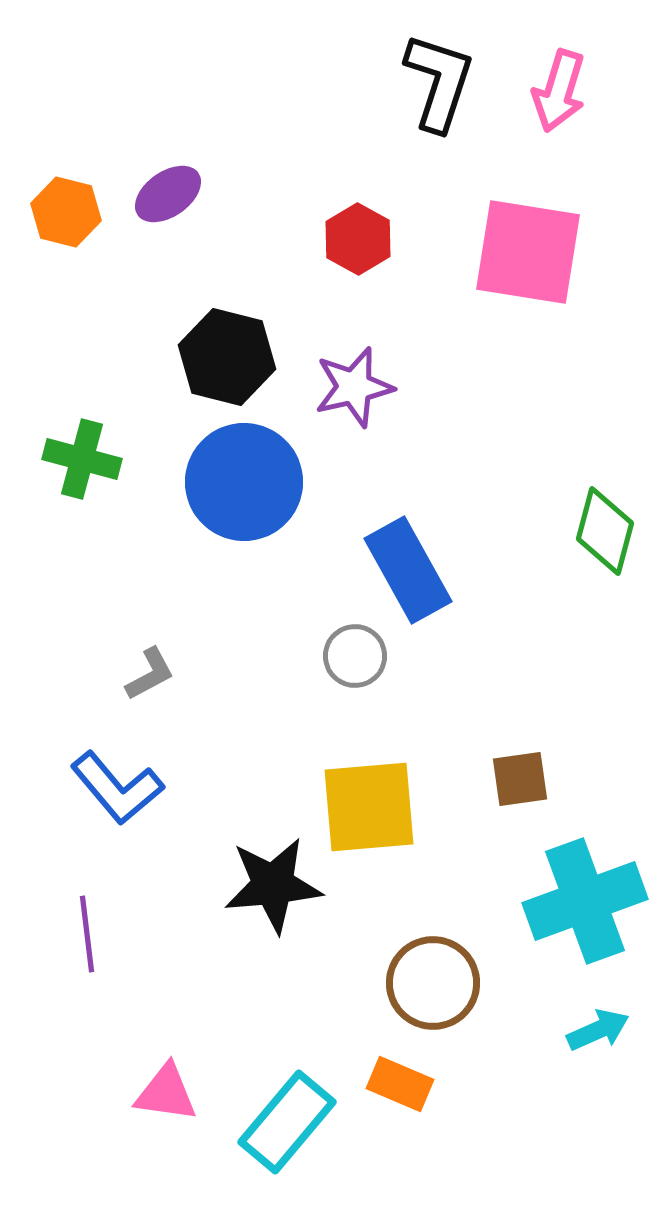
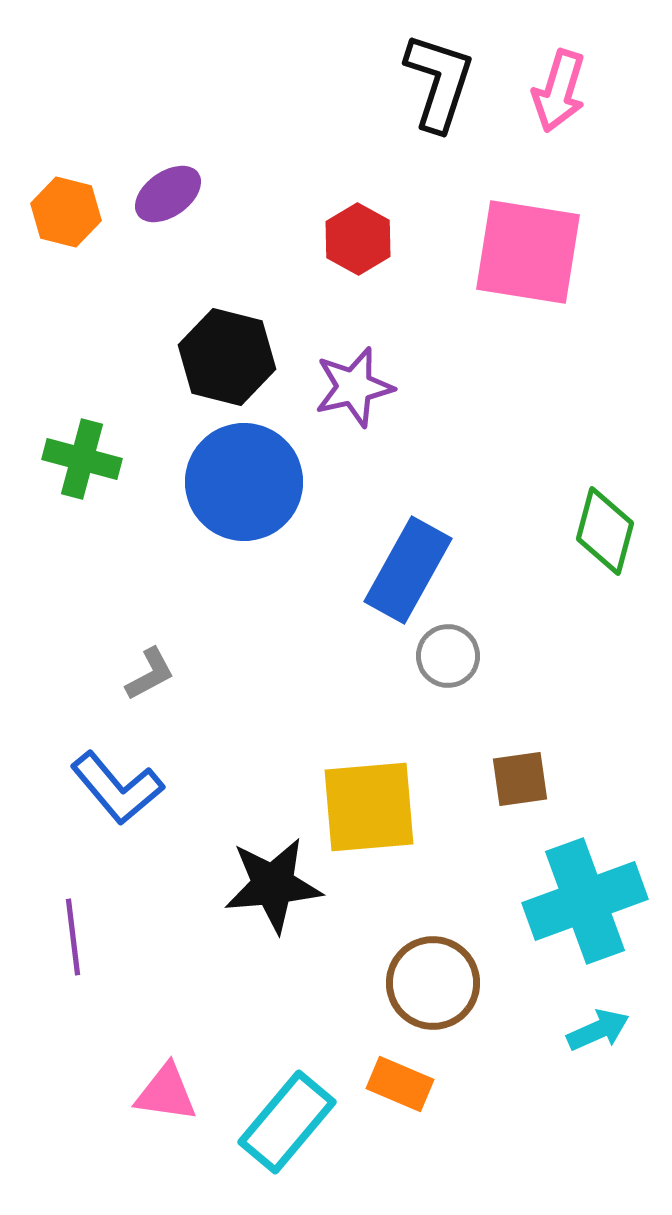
blue rectangle: rotated 58 degrees clockwise
gray circle: moved 93 px right
purple line: moved 14 px left, 3 px down
